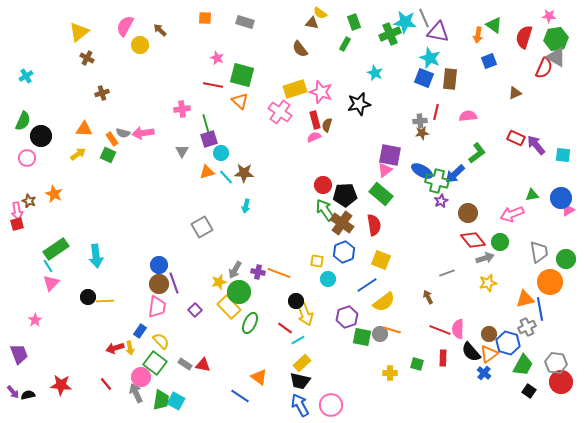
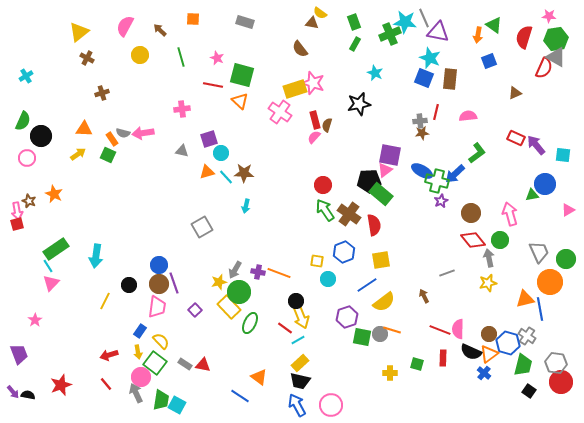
orange square at (205, 18): moved 12 px left, 1 px down
green rectangle at (345, 44): moved 10 px right
yellow circle at (140, 45): moved 10 px down
pink star at (321, 92): moved 8 px left, 9 px up
green line at (206, 124): moved 25 px left, 67 px up
pink semicircle at (314, 137): rotated 24 degrees counterclockwise
gray triangle at (182, 151): rotated 48 degrees counterclockwise
black pentagon at (345, 195): moved 24 px right, 14 px up
blue circle at (561, 198): moved 16 px left, 14 px up
brown circle at (468, 213): moved 3 px right
pink arrow at (512, 214): moved 2 px left; rotated 95 degrees clockwise
brown cross at (342, 223): moved 7 px right, 9 px up
green circle at (500, 242): moved 2 px up
gray trapezoid at (539, 252): rotated 15 degrees counterclockwise
cyan arrow at (96, 256): rotated 15 degrees clockwise
gray arrow at (485, 258): moved 4 px right; rotated 84 degrees counterclockwise
yellow square at (381, 260): rotated 30 degrees counterclockwise
black circle at (88, 297): moved 41 px right, 12 px up
brown arrow at (428, 297): moved 4 px left, 1 px up
yellow line at (105, 301): rotated 60 degrees counterclockwise
yellow arrow at (305, 314): moved 4 px left, 3 px down
gray cross at (527, 327): moved 9 px down; rotated 30 degrees counterclockwise
red arrow at (115, 348): moved 6 px left, 7 px down
yellow arrow at (130, 348): moved 8 px right, 4 px down
black semicircle at (471, 352): rotated 25 degrees counterclockwise
yellow rectangle at (302, 363): moved 2 px left
green trapezoid at (523, 365): rotated 15 degrees counterclockwise
red star at (61, 385): rotated 25 degrees counterclockwise
black semicircle at (28, 395): rotated 24 degrees clockwise
cyan square at (176, 401): moved 1 px right, 4 px down
blue arrow at (300, 405): moved 3 px left
